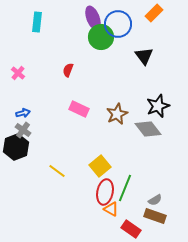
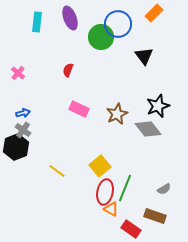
purple ellipse: moved 23 px left
gray semicircle: moved 9 px right, 11 px up
